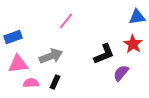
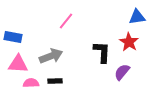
blue rectangle: rotated 30 degrees clockwise
red star: moved 4 px left, 2 px up
black L-shape: moved 2 px left, 2 px up; rotated 65 degrees counterclockwise
pink triangle: rotated 10 degrees clockwise
purple semicircle: moved 1 px right, 1 px up
black rectangle: moved 1 px up; rotated 64 degrees clockwise
